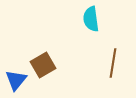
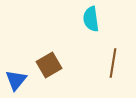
brown square: moved 6 px right
